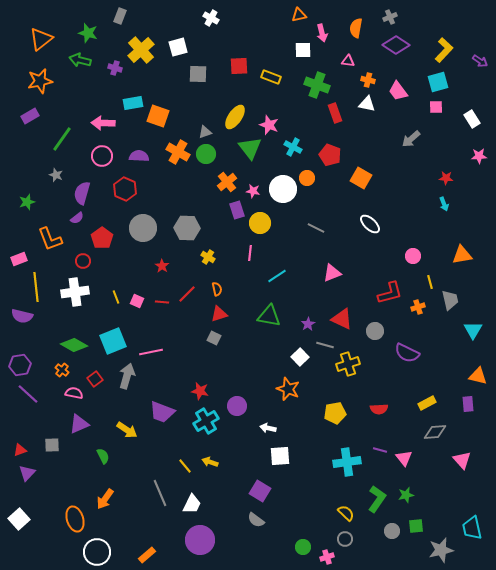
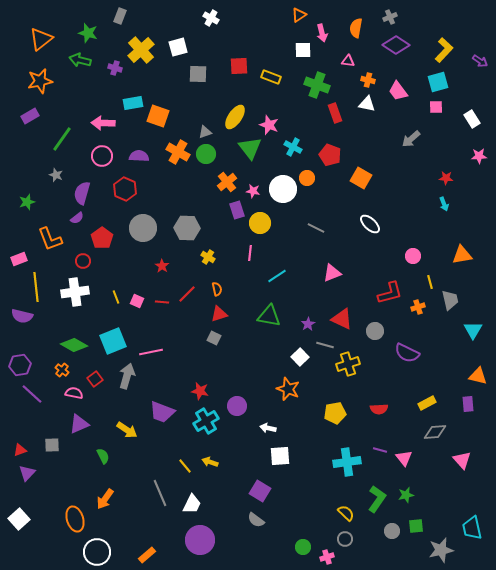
orange triangle at (299, 15): rotated 21 degrees counterclockwise
purple line at (28, 394): moved 4 px right
